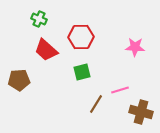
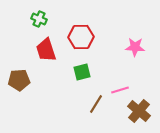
red trapezoid: rotated 30 degrees clockwise
brown cross: moved 2 px left, 1 px up; rotated 25 degrees clockwise
